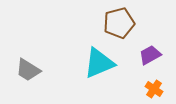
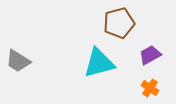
cyan triangle: rotated 8 degrees clockwise
gray trapezoid: moved 10 px left, 9 px up
orange cross: moved 4 px left, 1 px up
